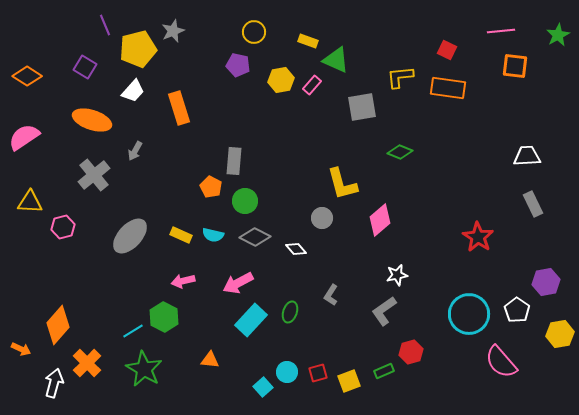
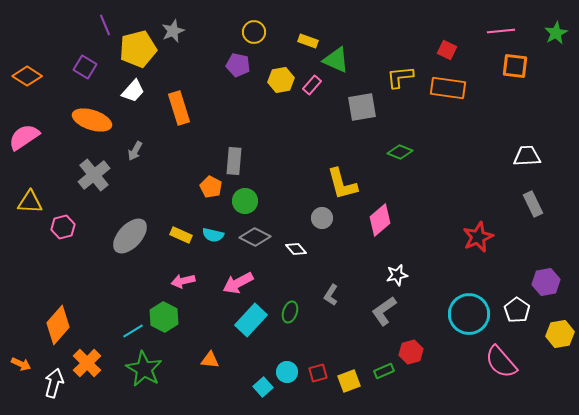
green star at (558, 35): moved 2 px left, 2 px up
red star at (478, 237): rotated 16 degrees clockwise
orange arrow at (21, 349): moved 15 px down
